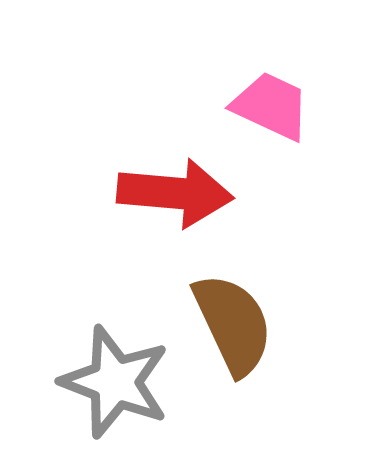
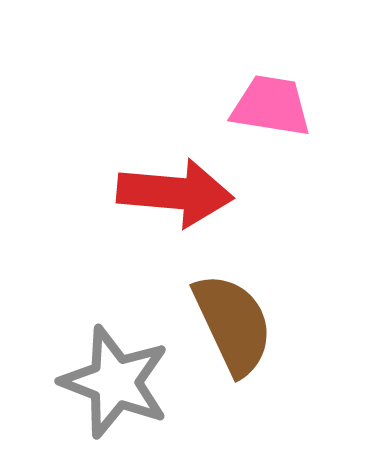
pink trapezoid: rotated 16 degrees counterclockwise
